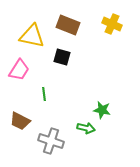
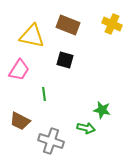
black square: moved 3 px right, 3 px down
